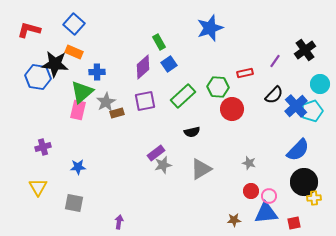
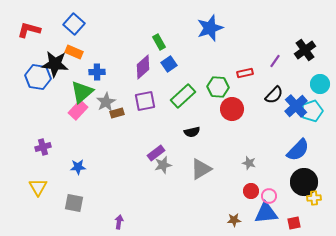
pink rectangle at (78, 110): rotated 30 degrees clockwise
